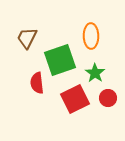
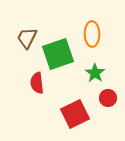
orange ellipse: moved 1 px right, 2 px up
green square: moved 2 px left, 6 px up
red square: moved 15 px down
